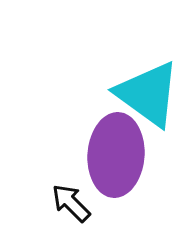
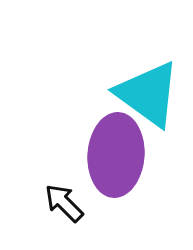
black arrow: moved 7 px left
